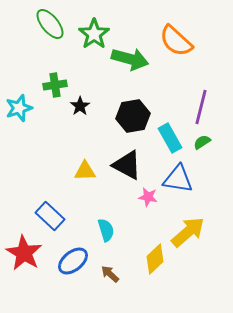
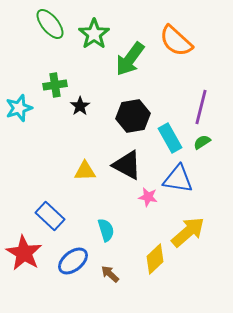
green arrow: rotated 111 degrees clockwise
